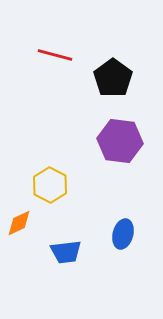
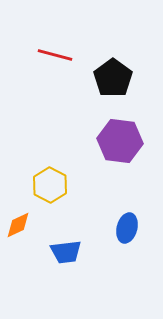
orange diamond: moved 1 px left, 2 px down
blue ellipse: moved 4 px right, 6 px up
